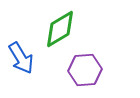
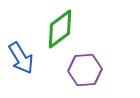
green diamond: rotated 6 degrees counterclockwise
